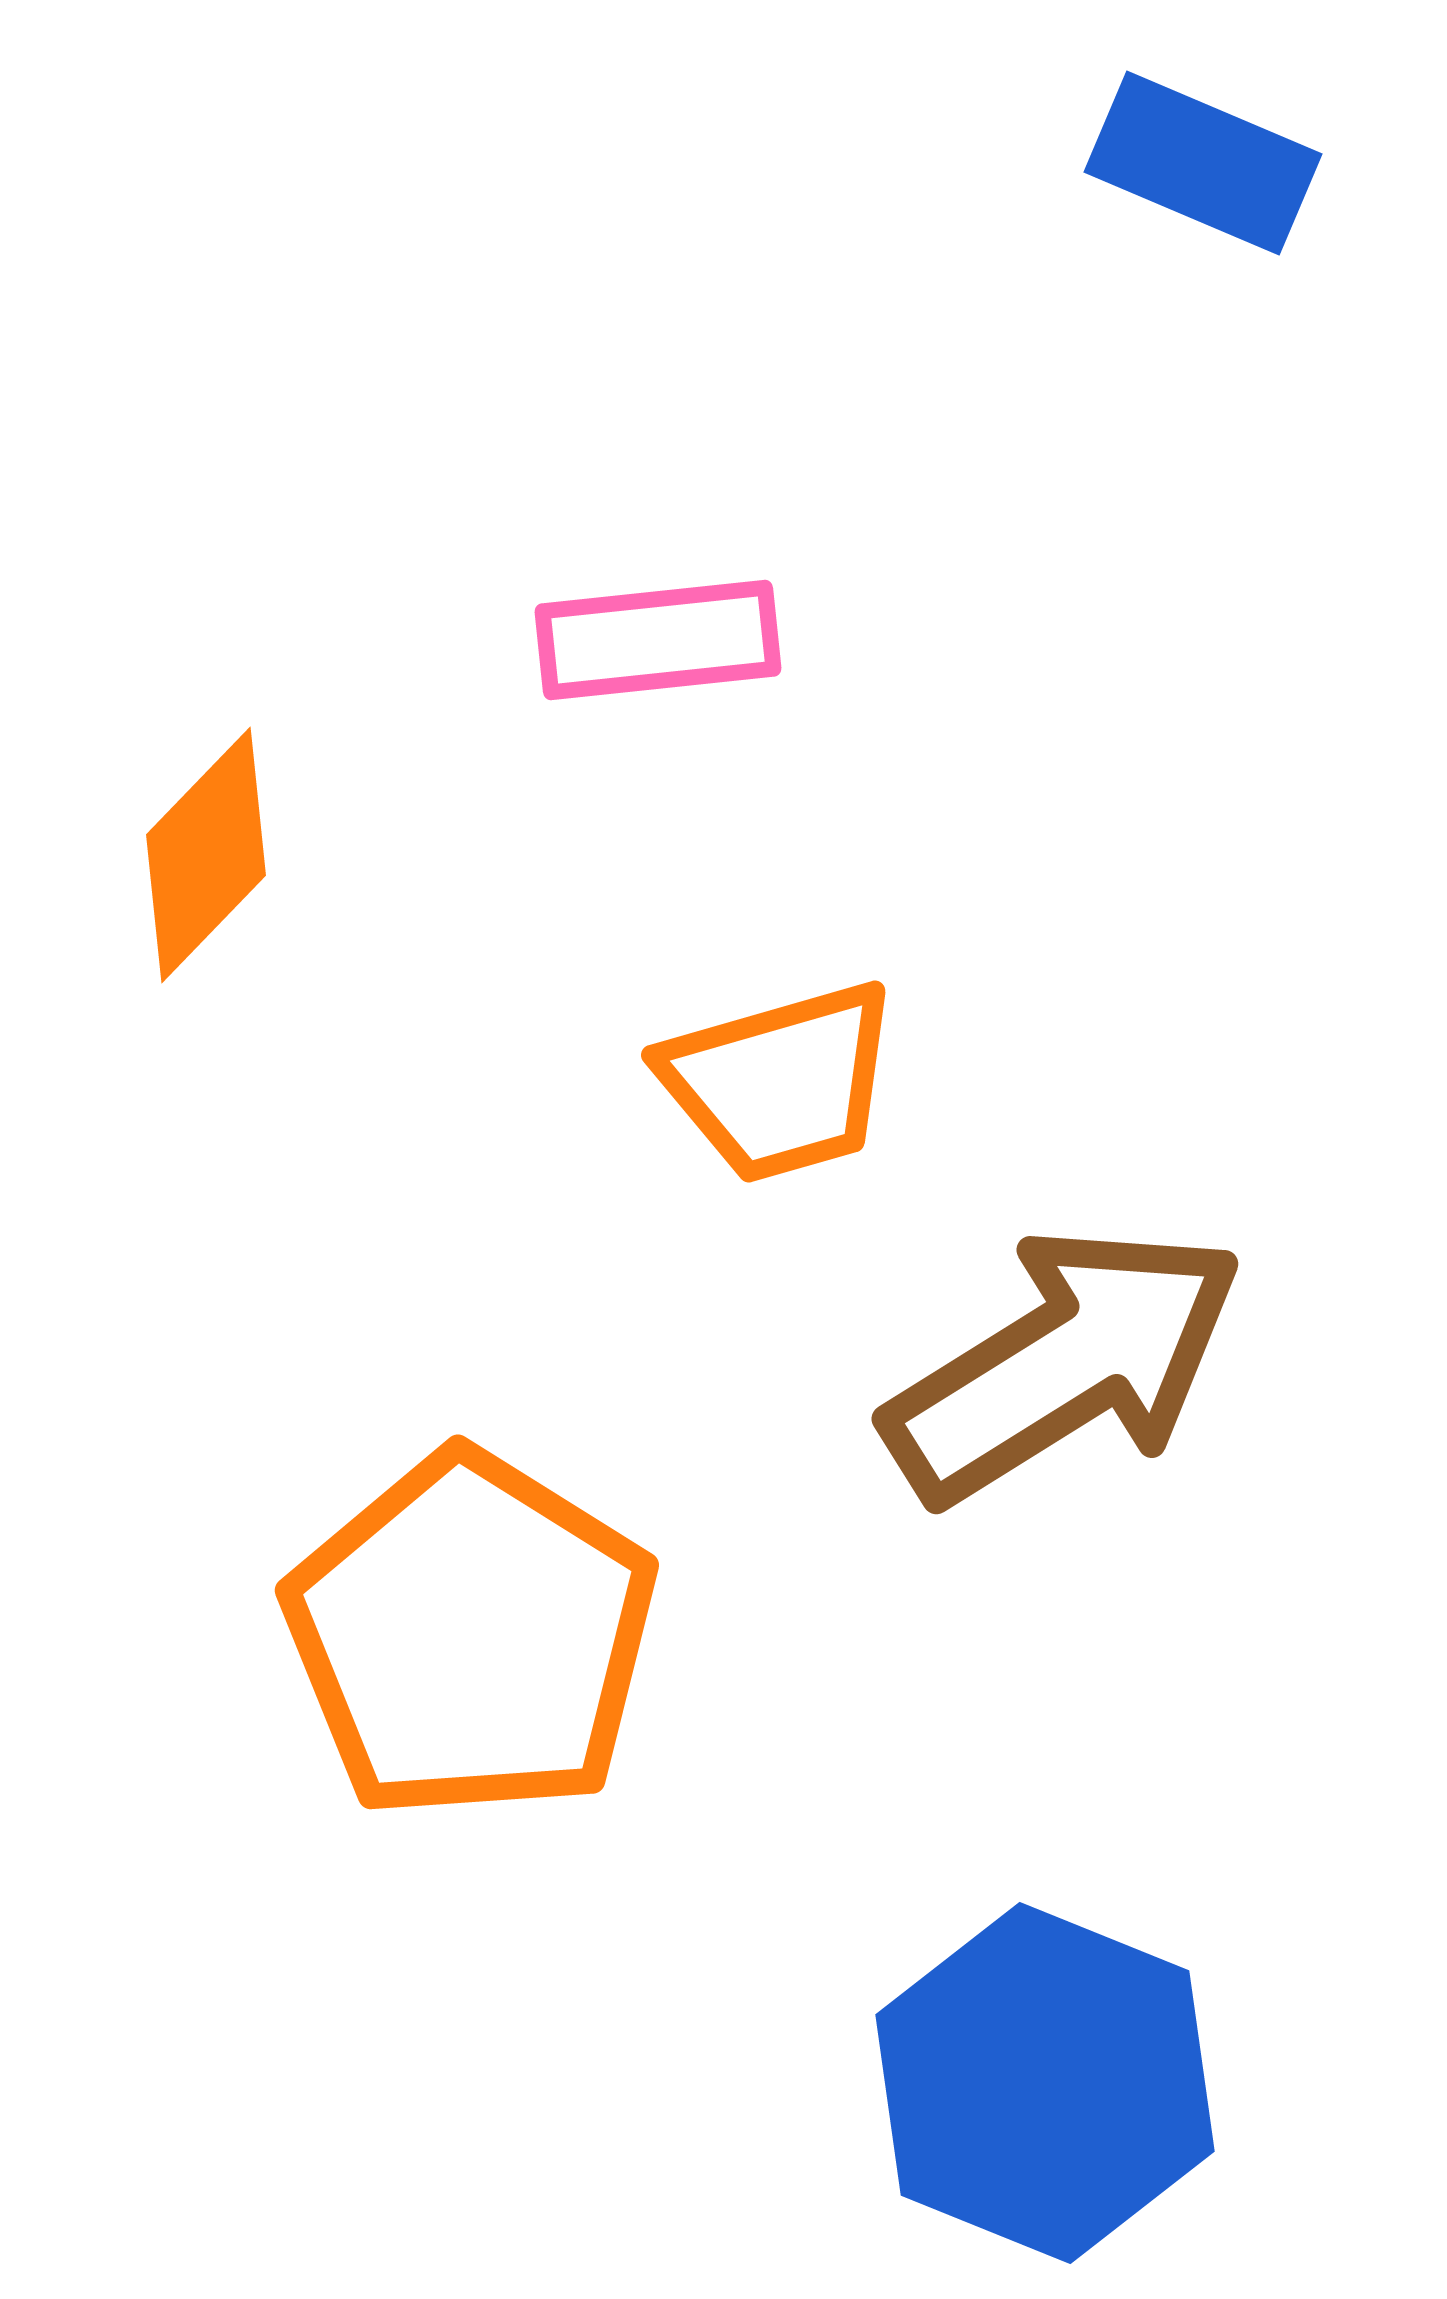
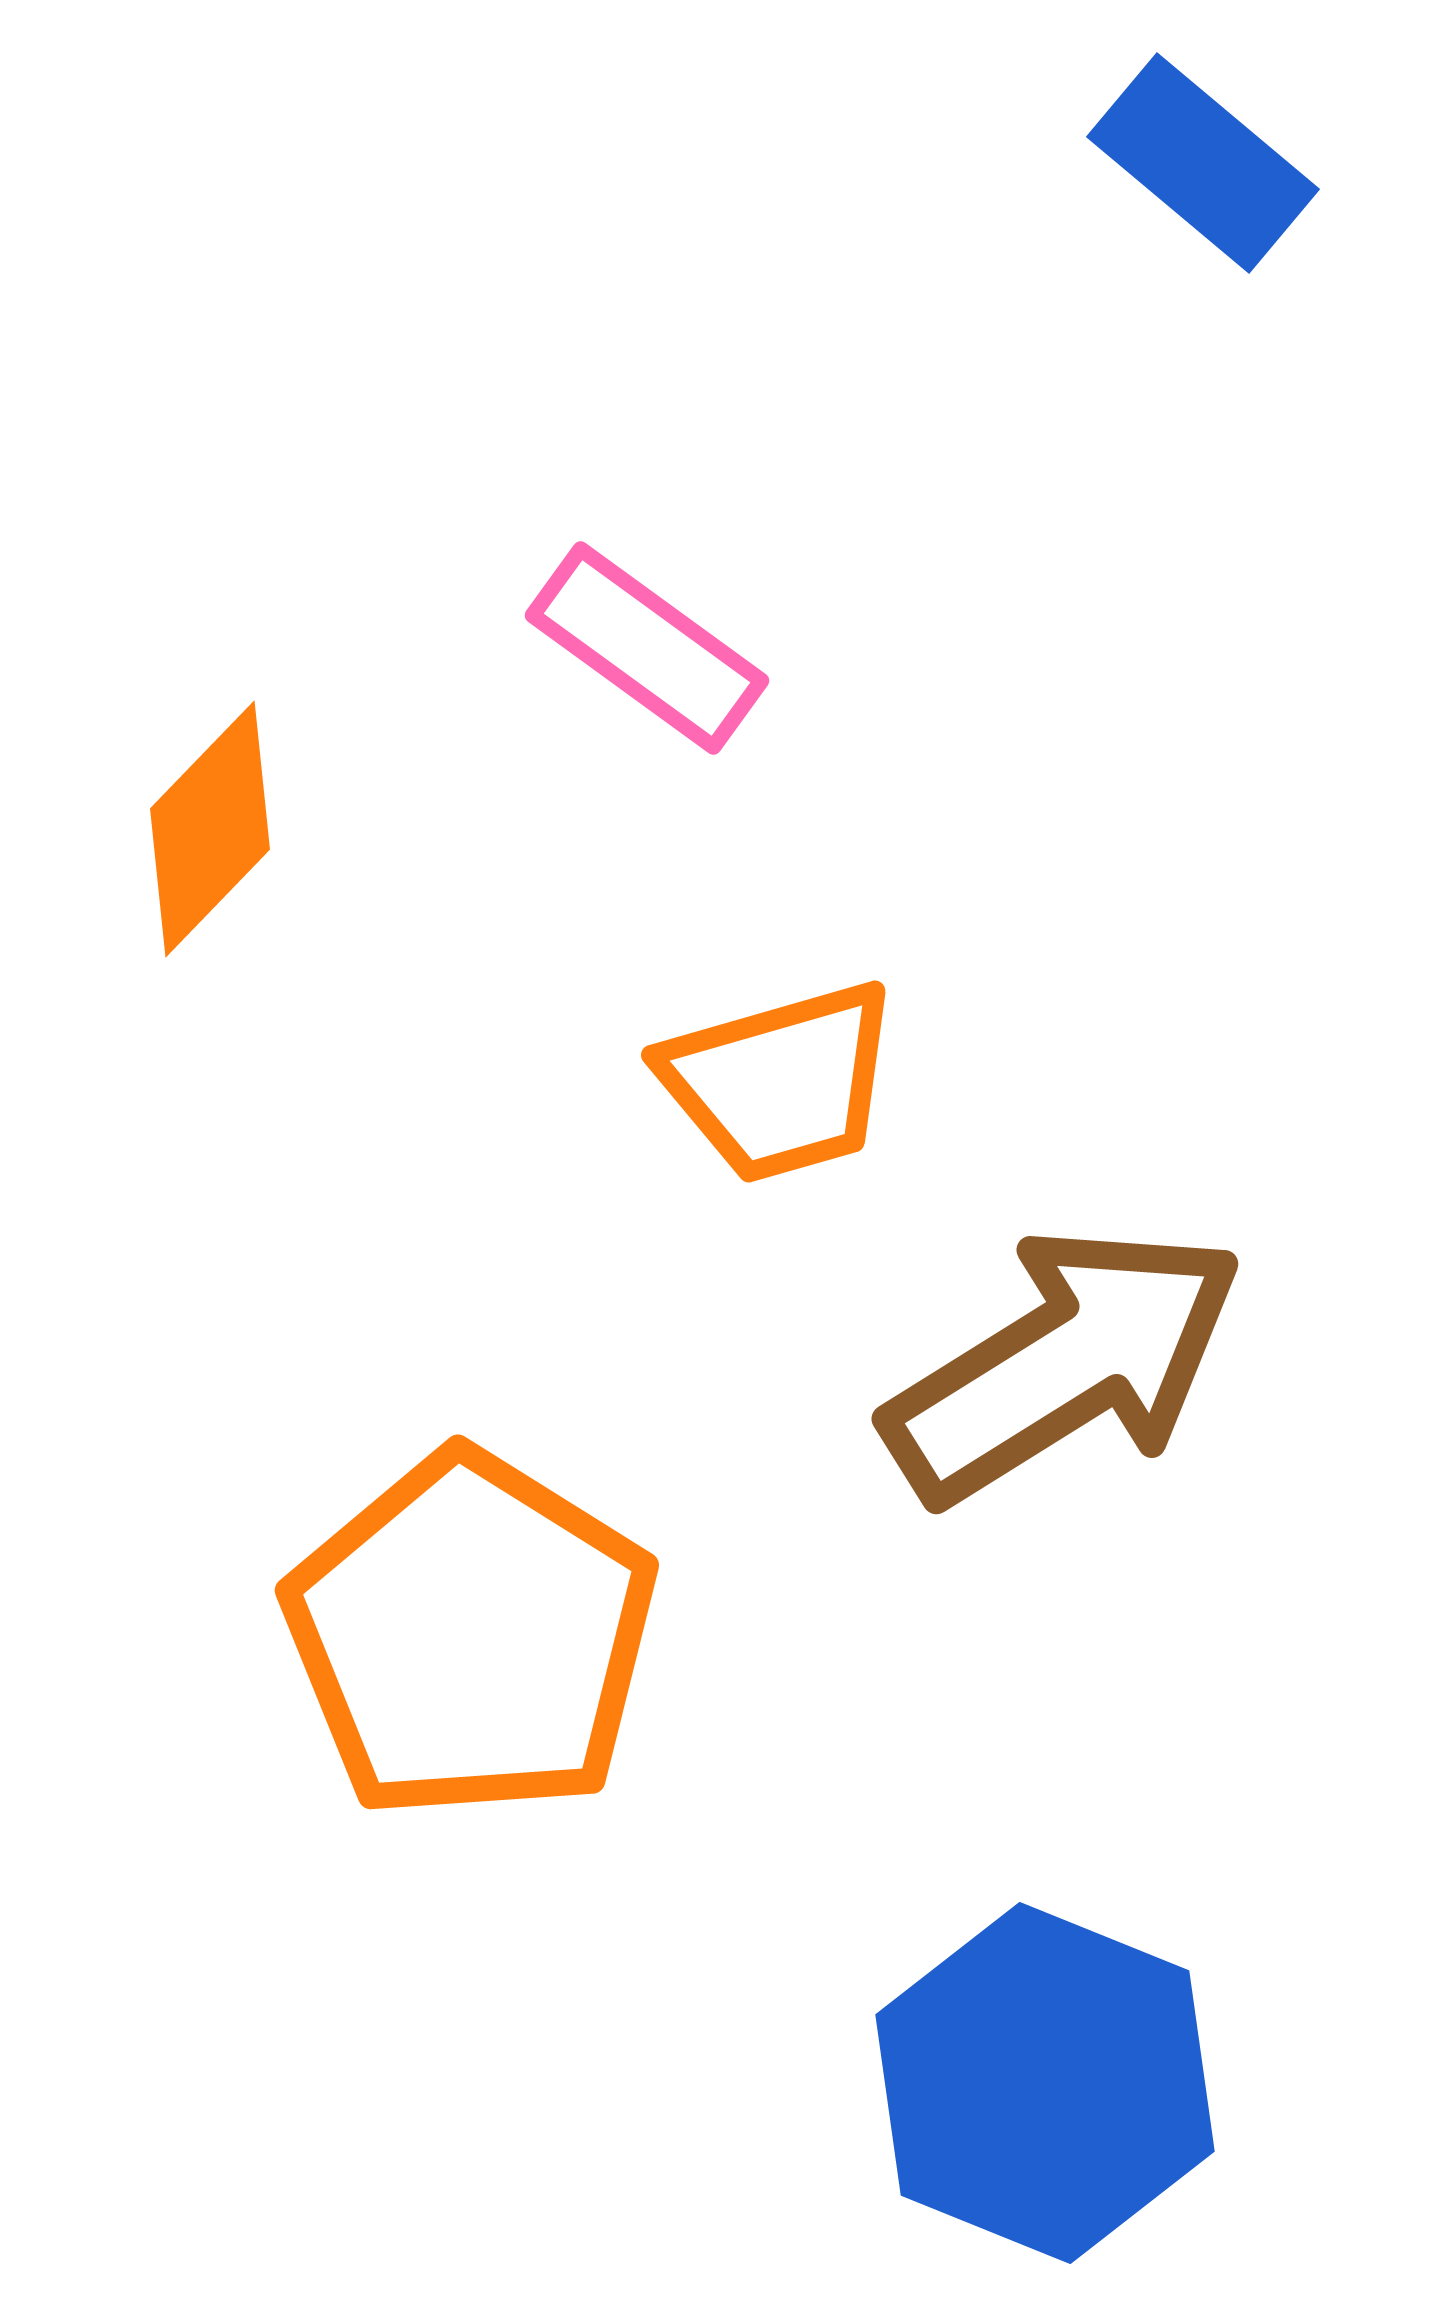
blue rectangle: rotated 17 degrees clockwise
pink rectangle: moved 11 px left, 8 px down; rotated 42 degrees clockwise
orange diamond: moved 4 px right, 26 px up
